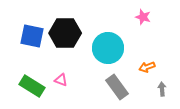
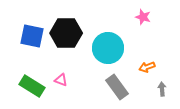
black hexagon: moved 1 px right
